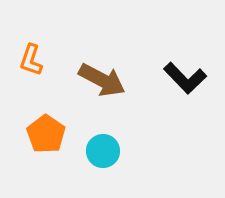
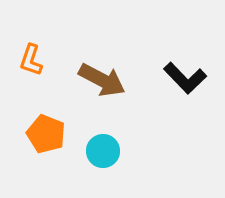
orange pentagon: rotated 12 degrees counterclockwise
